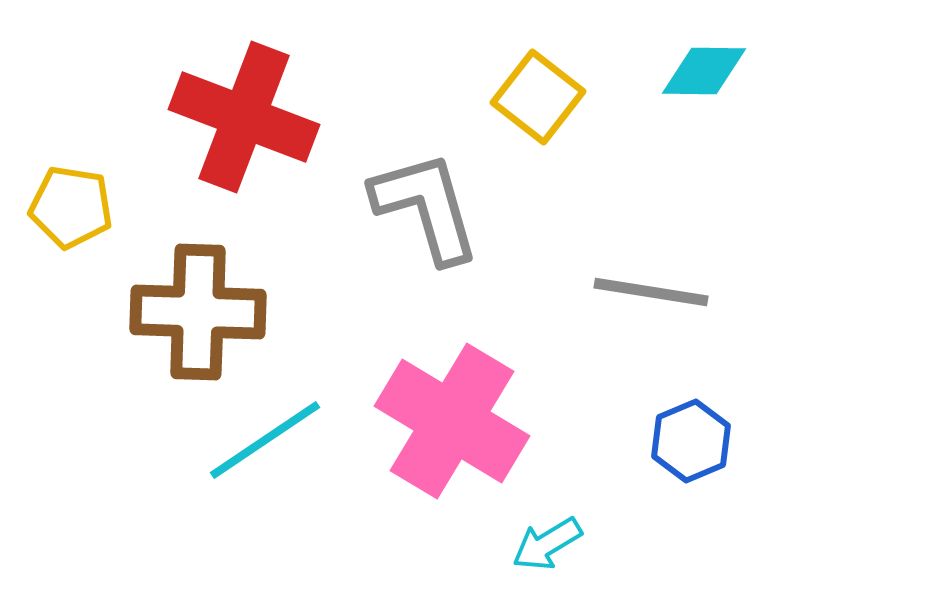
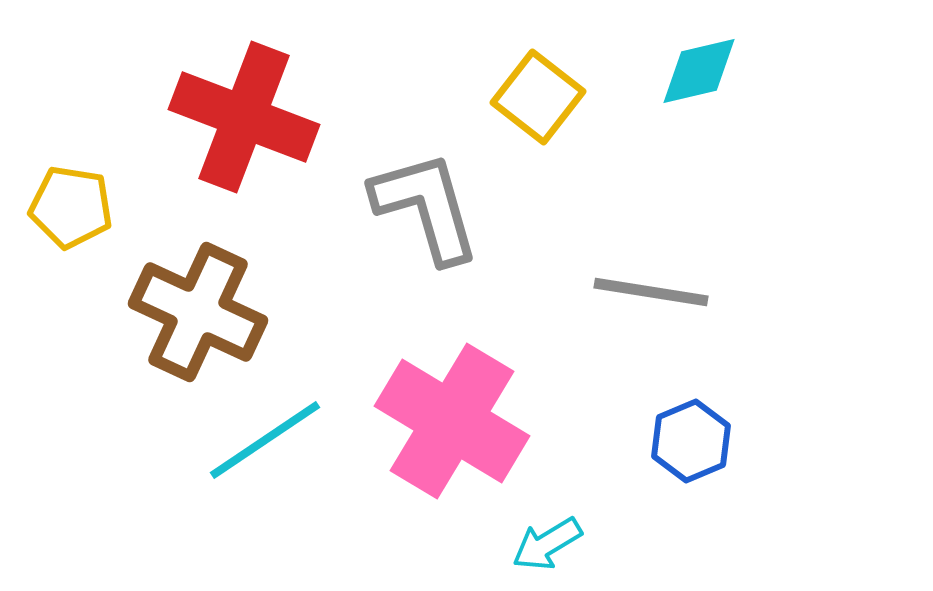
cyan diamond: moved 5 px left; rotated 14 degrees counterclockwise
brown cross: rotated 23 degrees clockwise
